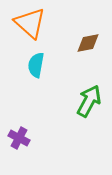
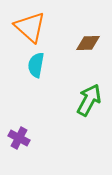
orange triangle: moved 4 px down
brown diamond: rotated 10 degrees clockwise
green arrow: moved 1 px up
